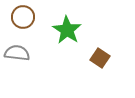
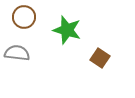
brown circle: moved 1 px right
green star: rotated 16 degrees counterclockwise
